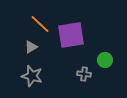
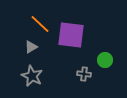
purple square: rotated 16 degrees clockwise
gray star: rotated 10 degrees clockwise
